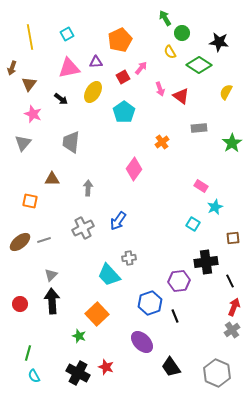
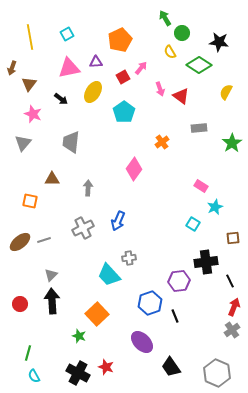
blue arrow at (118, 221): rotated 12 degrees counterclockwise
